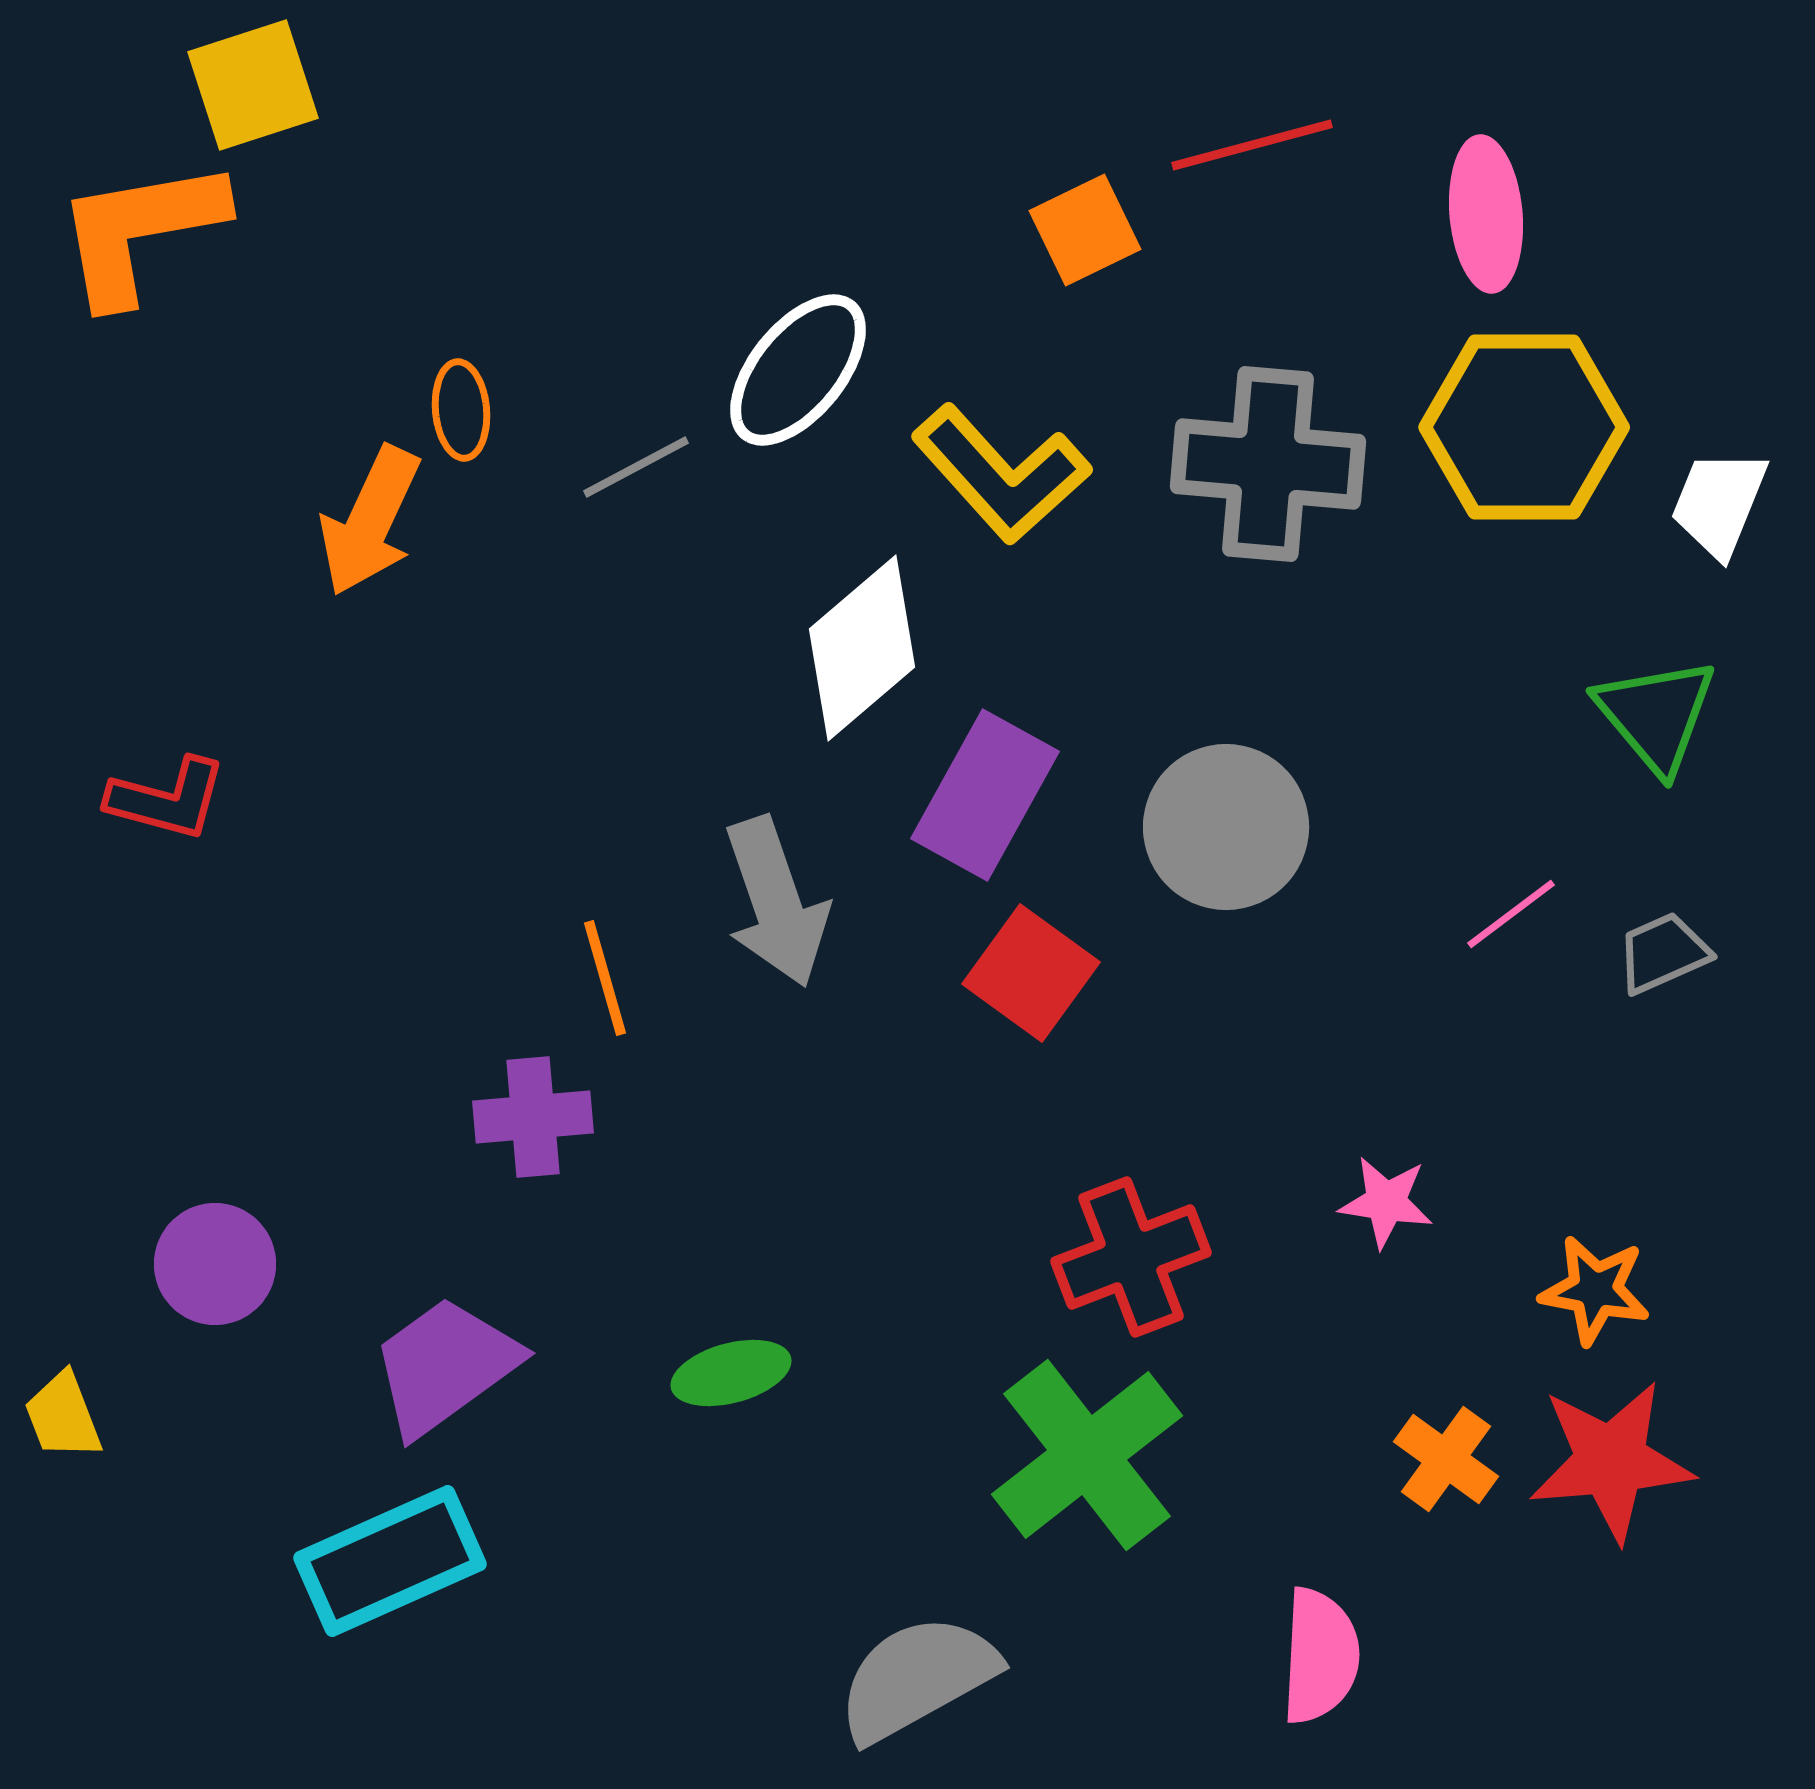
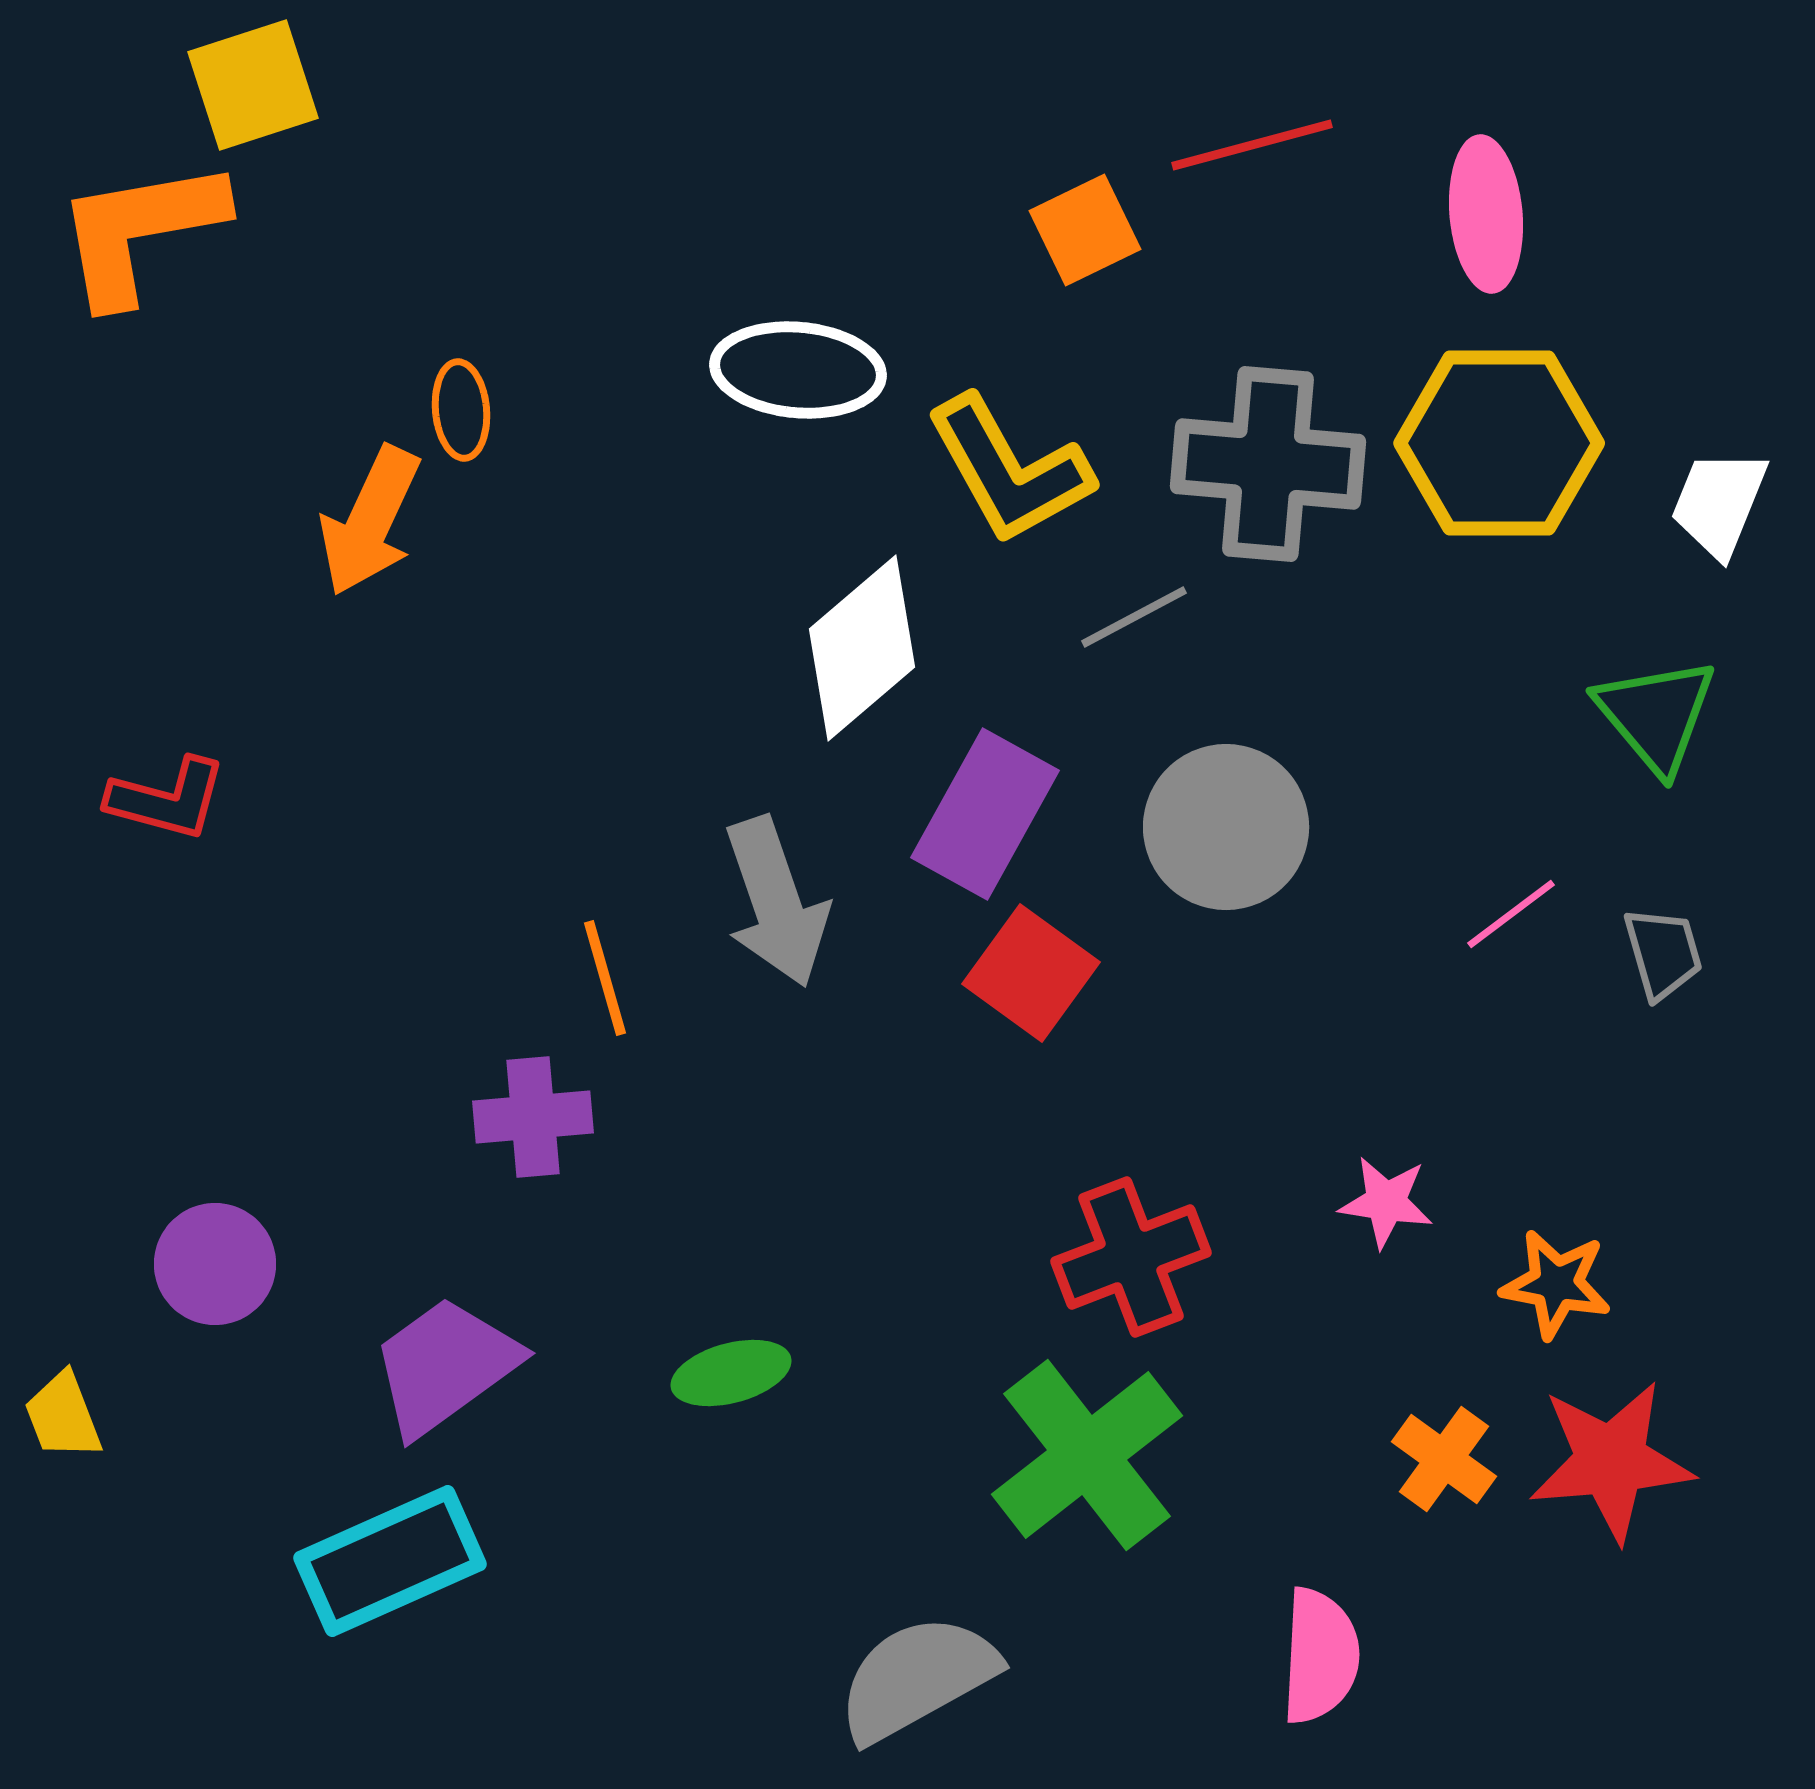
white ellipse: rotated 56 degrees clockwise
yellow hexagon: moved 25 px left, 16 px down
gray line: moved 498 px right, 150 px down
yellow L-shape: moved 8 px right, 4 px up; rotated 13 degrees clockwise
purple rectangle: moved 19 px down
gray trapezoid: rotated 98 degrees clockwise
orange star: moved 39 px left, 6 px up
orange cross: moved 2 px left
